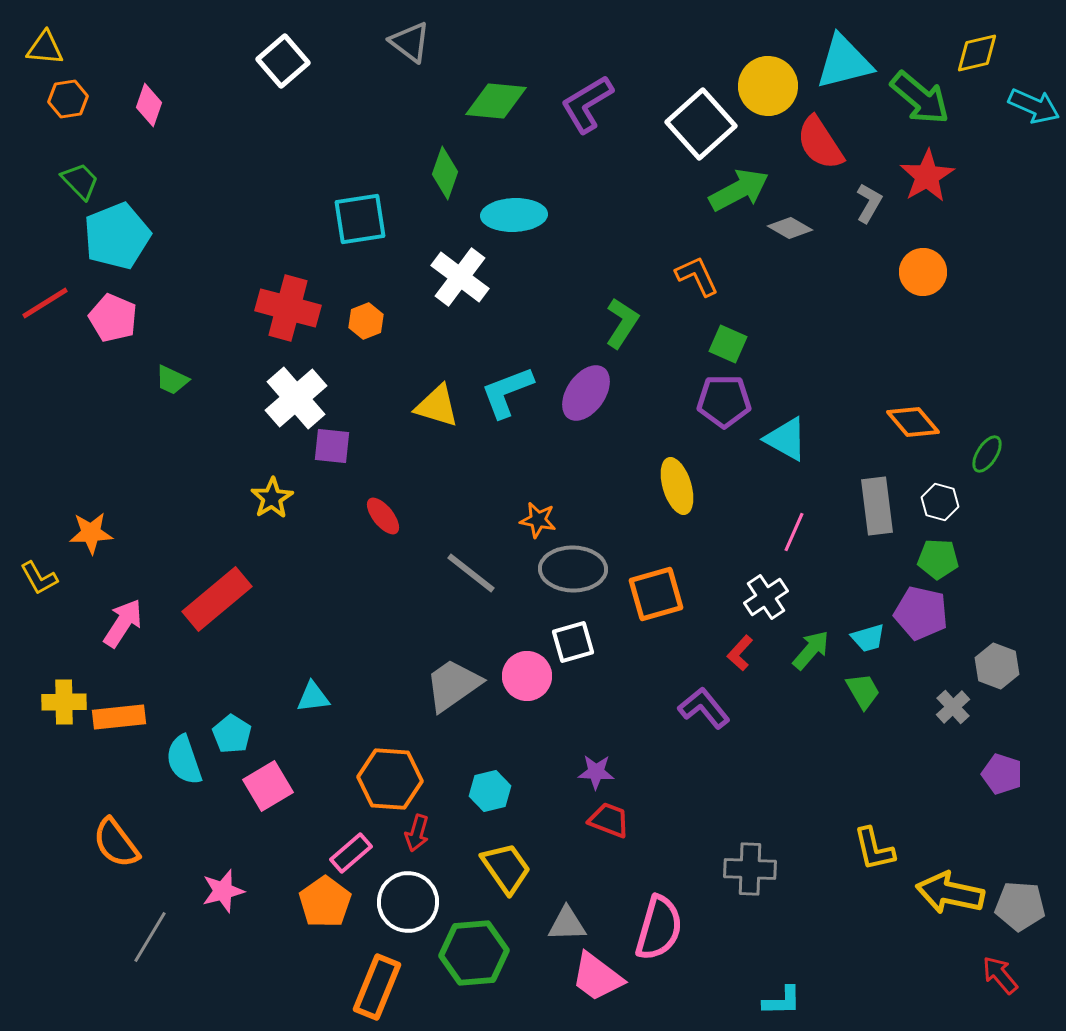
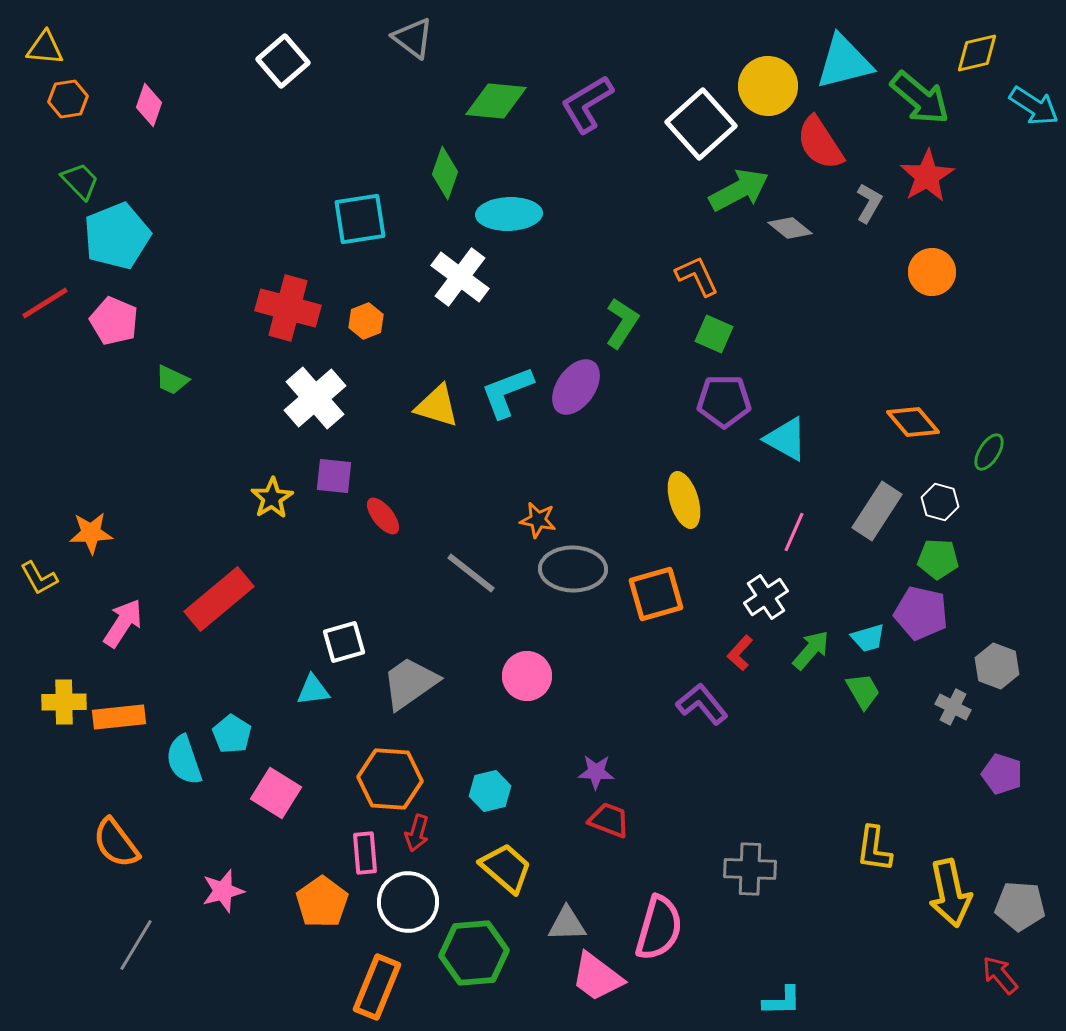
gray triangle at (410, 42): moved 3 px right, 4 px up
cyan arrow at (1034, 106): rotated 9 degrees clockwise
cyan ellipse at (514, 215): moved 5 px left, 1 px up
gray diamond at (790, 228): rotated 9 degrees clockwise
orange circle at (923, 272): moved 9 px right
pink pentagon at (113, 318): moved 1 px right, 3 px down
green square at (728, 344): moved 14 px left, 10 px up
purple ellipse at (586, 393): moved 10 px left, 6 px up
white cross at (296, 398): moved 19 px right
purple square at (332, 446): moved 2 px right, 30 px down
green ellipse at (987, 454): moved 2 px right, 2 px up
yellow ellipse at (677, 486): moved 7 px right, 14 px down
gray rectangle at (877, 506): moved 5 px down; rotated 40 degrees clockwise
red rectangle at (217, 599): moved 2 px right
white square at (573, 642): moved 229 px left
gray trapezoid at (453, 685): moved 43 px left, 2 px up
cyan triangle at (313, 697): moved 7 px up
gray cross at (953, 707): rotated 20 degrees counterclockwise
purple L-shape at (704, 708): moved 2 px left, 4 px up
pink square at (268, 786): moved 8 px right, 7 px down; rotated 27 degrees counterclockwise
yellow L-shape at (874, 849): rotated 21 degrees clockwise
pink rectangle at (351, 853): moved 14 px right; rotated 54 degrees counterclockwise
yellow trapezoid at (506, 868): rotated 14 degrees counterclockwise
yellow arrow at (950, 893): rotated 114 degrees counterclockwise
orange pentagon at (325, 902): moved 3 px left
gray line at (150, 937): moved 14 px left, 8 px down
